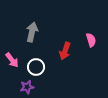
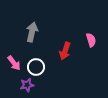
pink arrow: moved 2 px right, 3 px down
purple star: moved 2 px up
